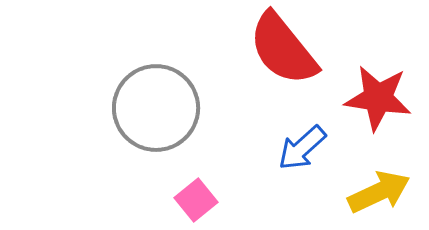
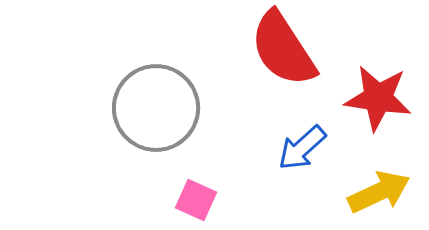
red semicircle: rotated 6 degrees clockwise
pink square: rotated 27 degrees counterclockwise
